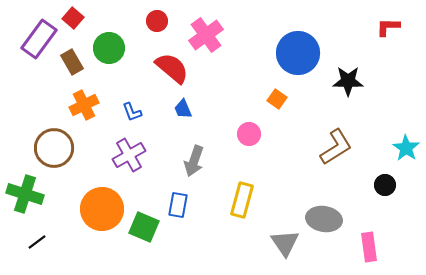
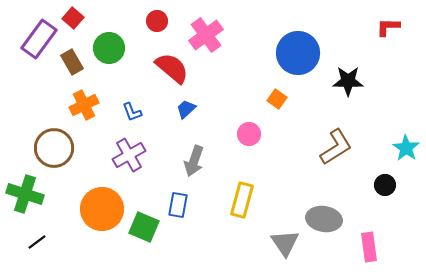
blue trapezoid: moved 3 px right; rotated 70 degrees clockwise
